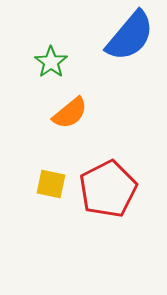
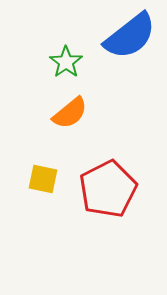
blue semicircle: rotated 12 degrees clockwise
green star: moved 15 px right
yellow square: moved 8 px left, 5 px up
